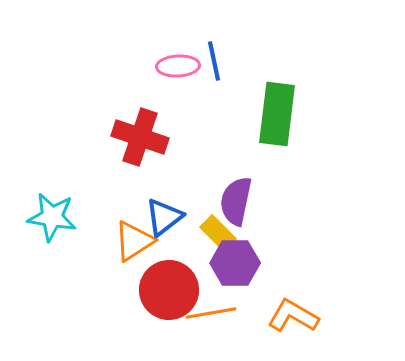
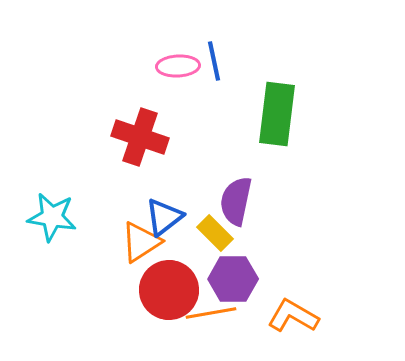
yellow rectangle: moved 3 px left
orange triangle: moved 7 px right, 1 px down
purple hexagon: moved 2 px left, 16 px down
